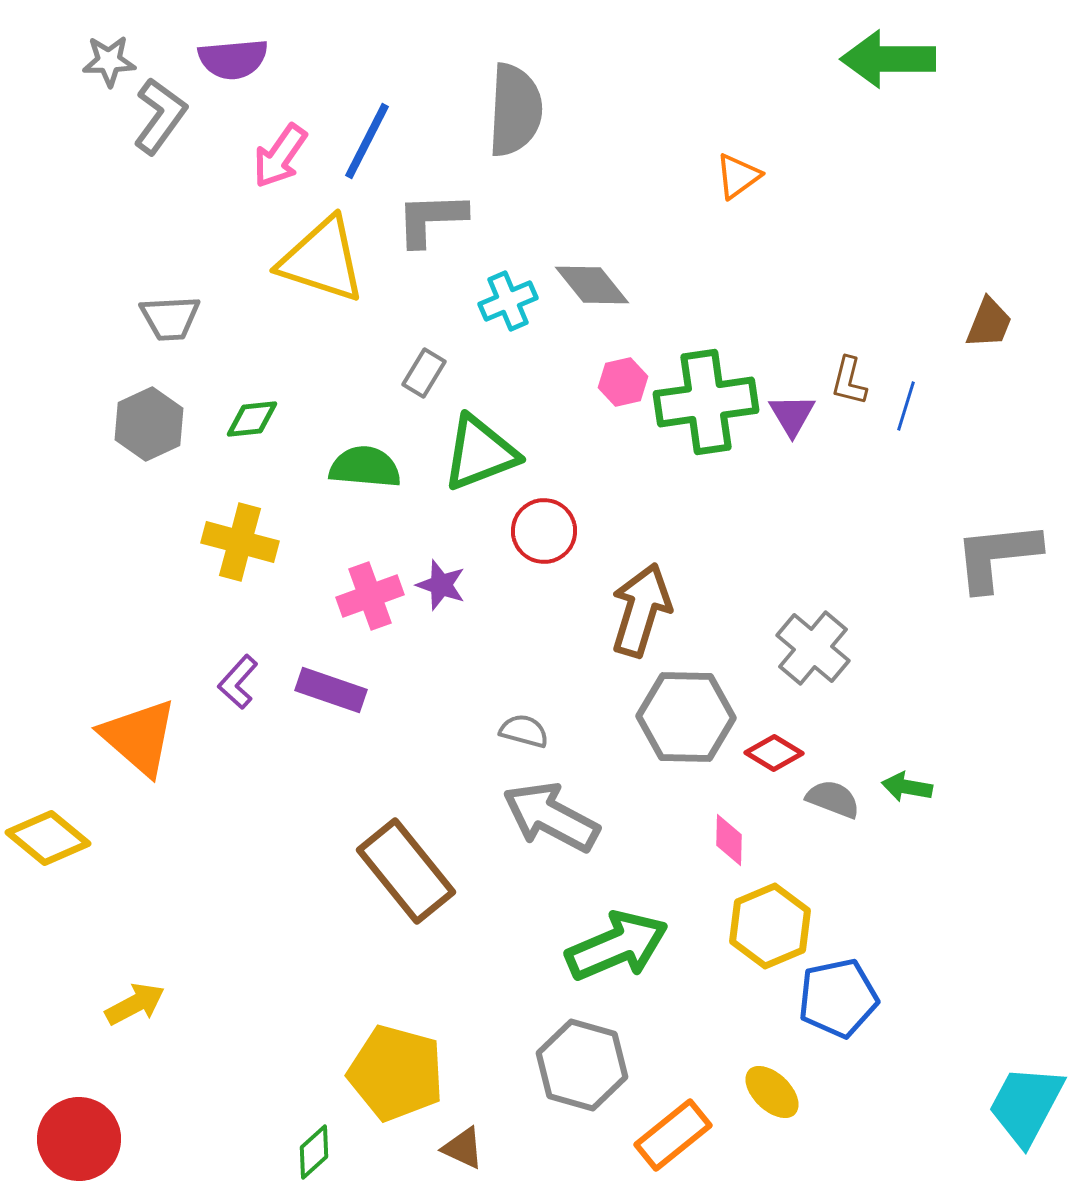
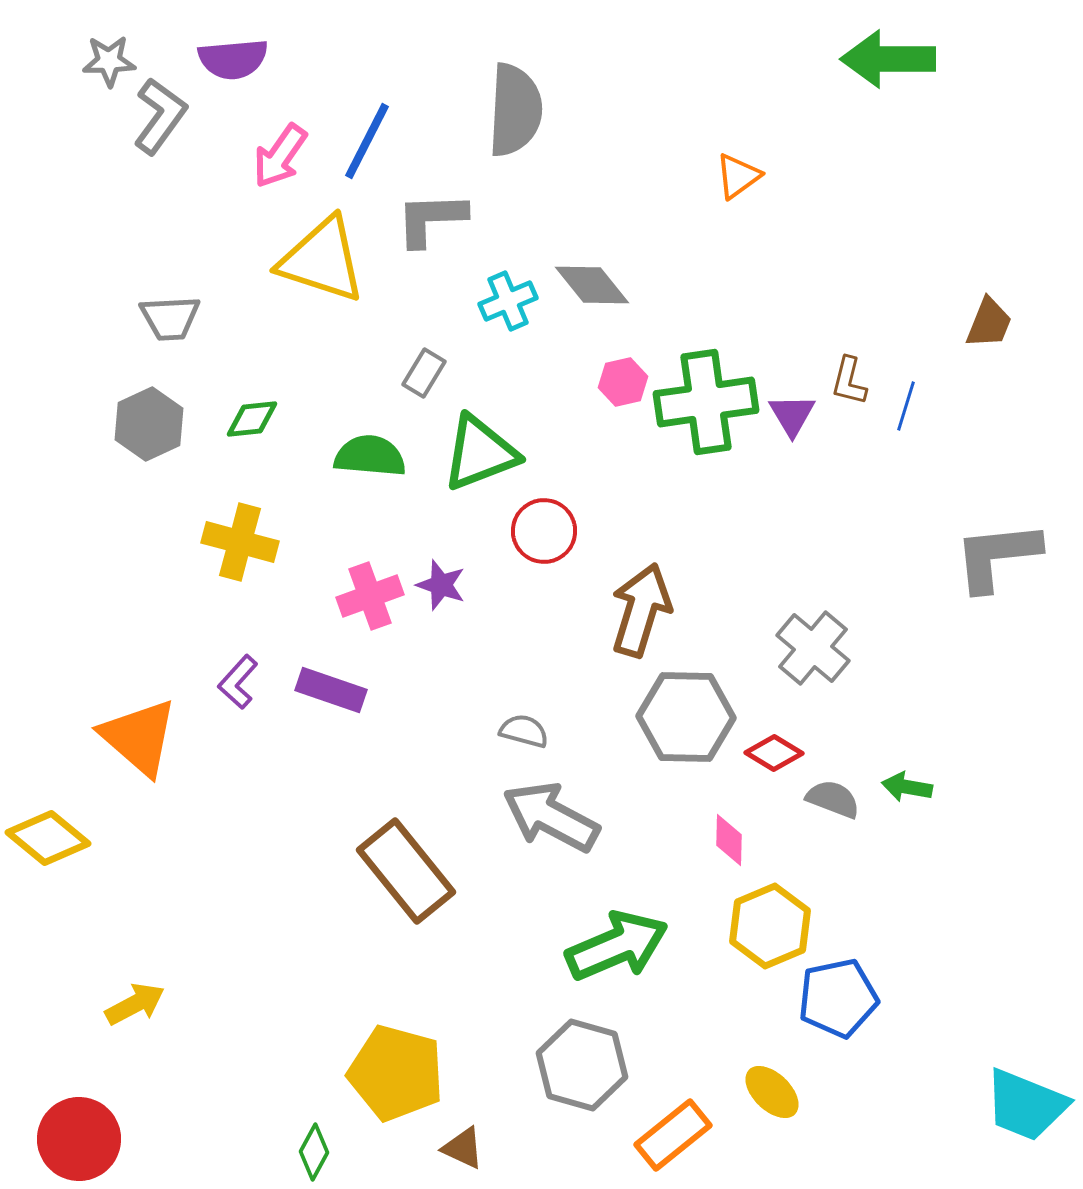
green semicircle at (365, 467): moved 5 px right, 11 px up
cyan trapezoid at (1026, 1105): rotated 96 degrees counterclockwise
green diamond at (314, 1152): rotated 20 degrees counterclockwise
